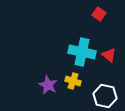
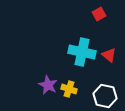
red square: rotated 24 degrees clockwise
yellow cross: moved 4 px left, 8 px down
